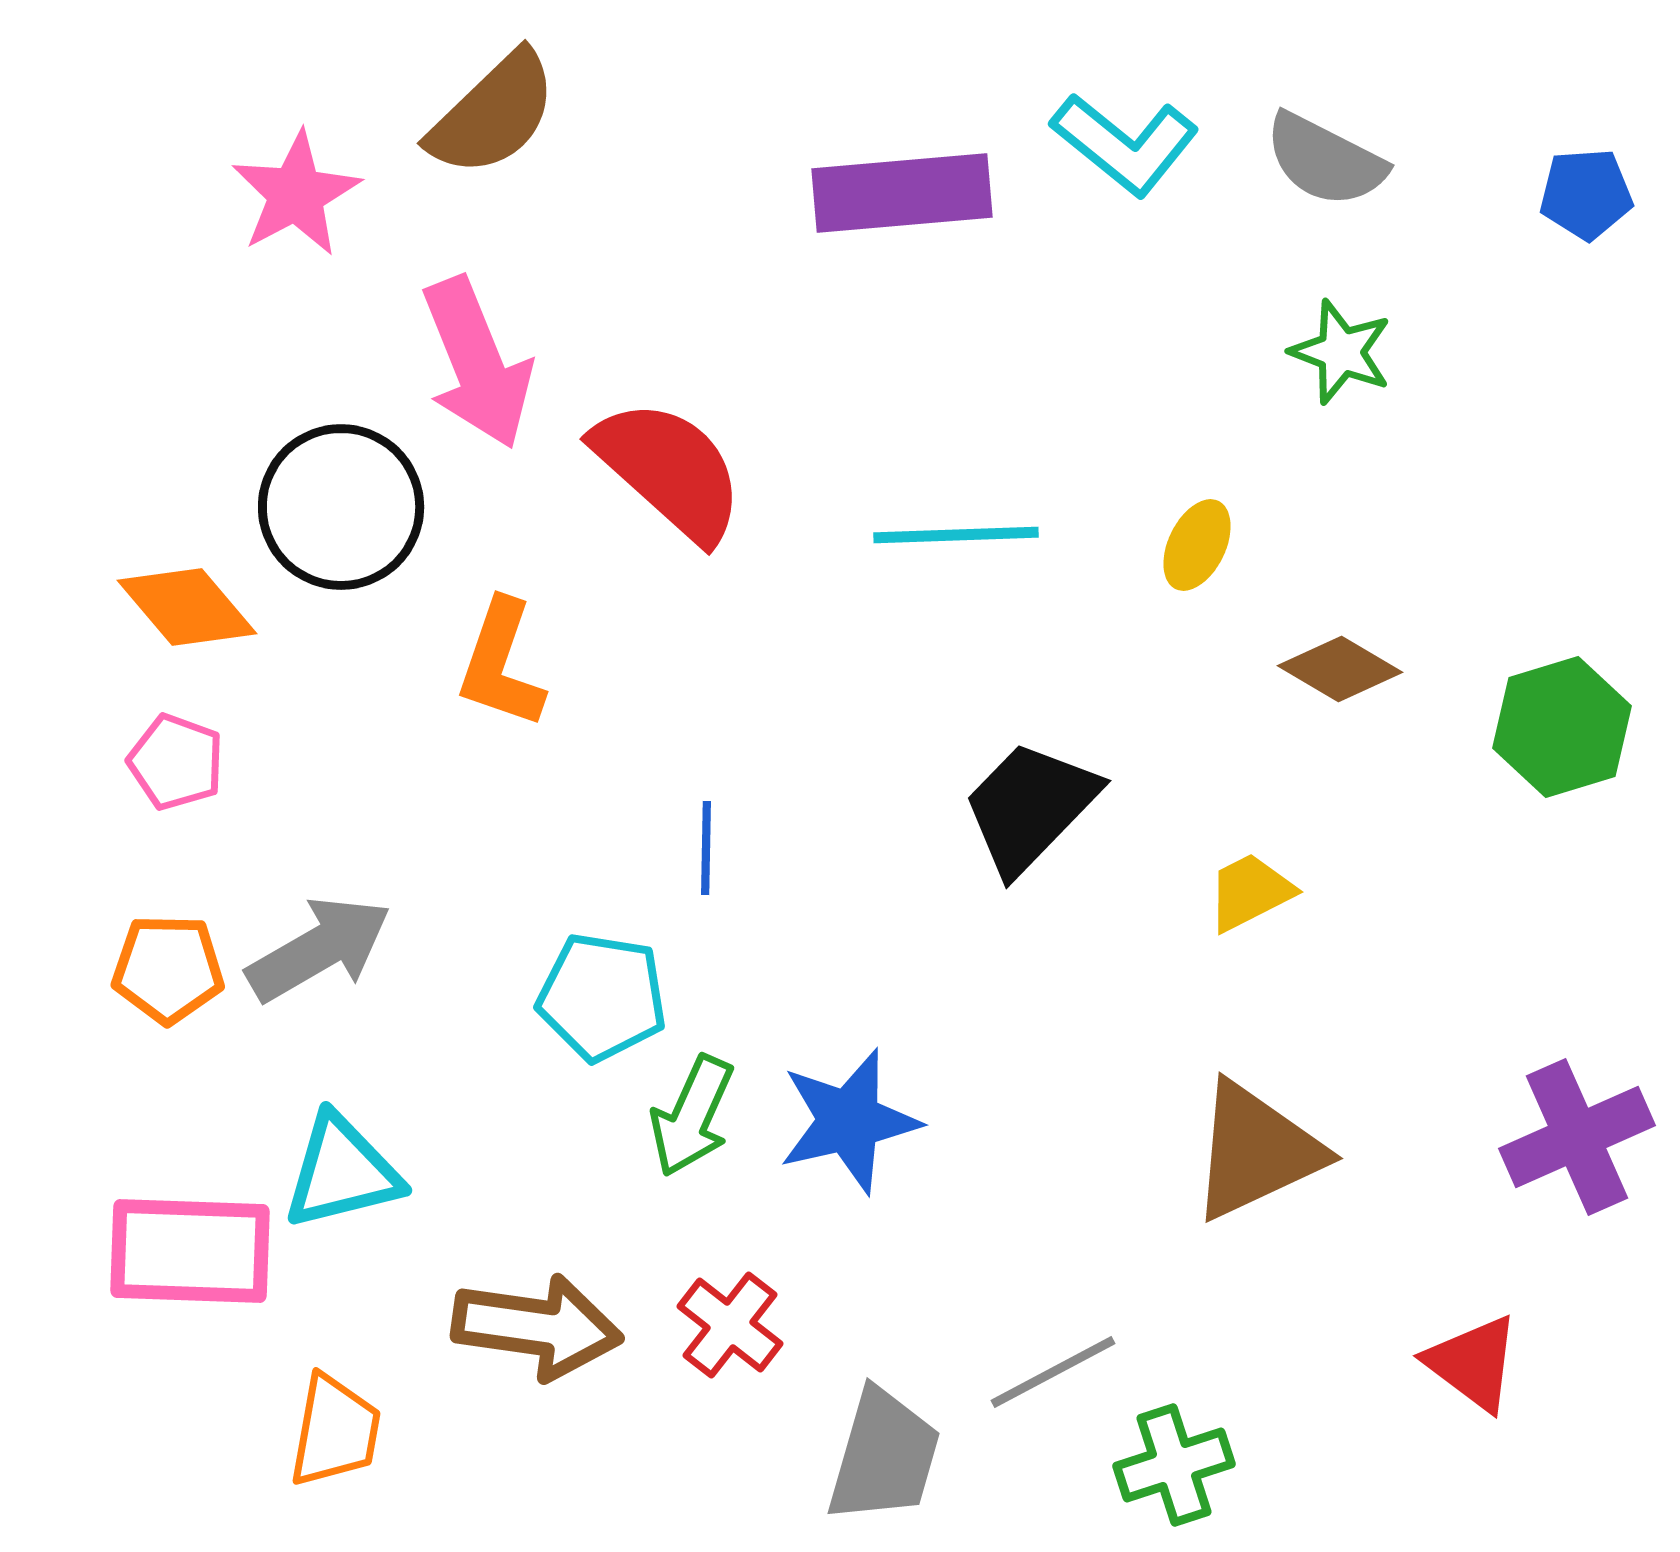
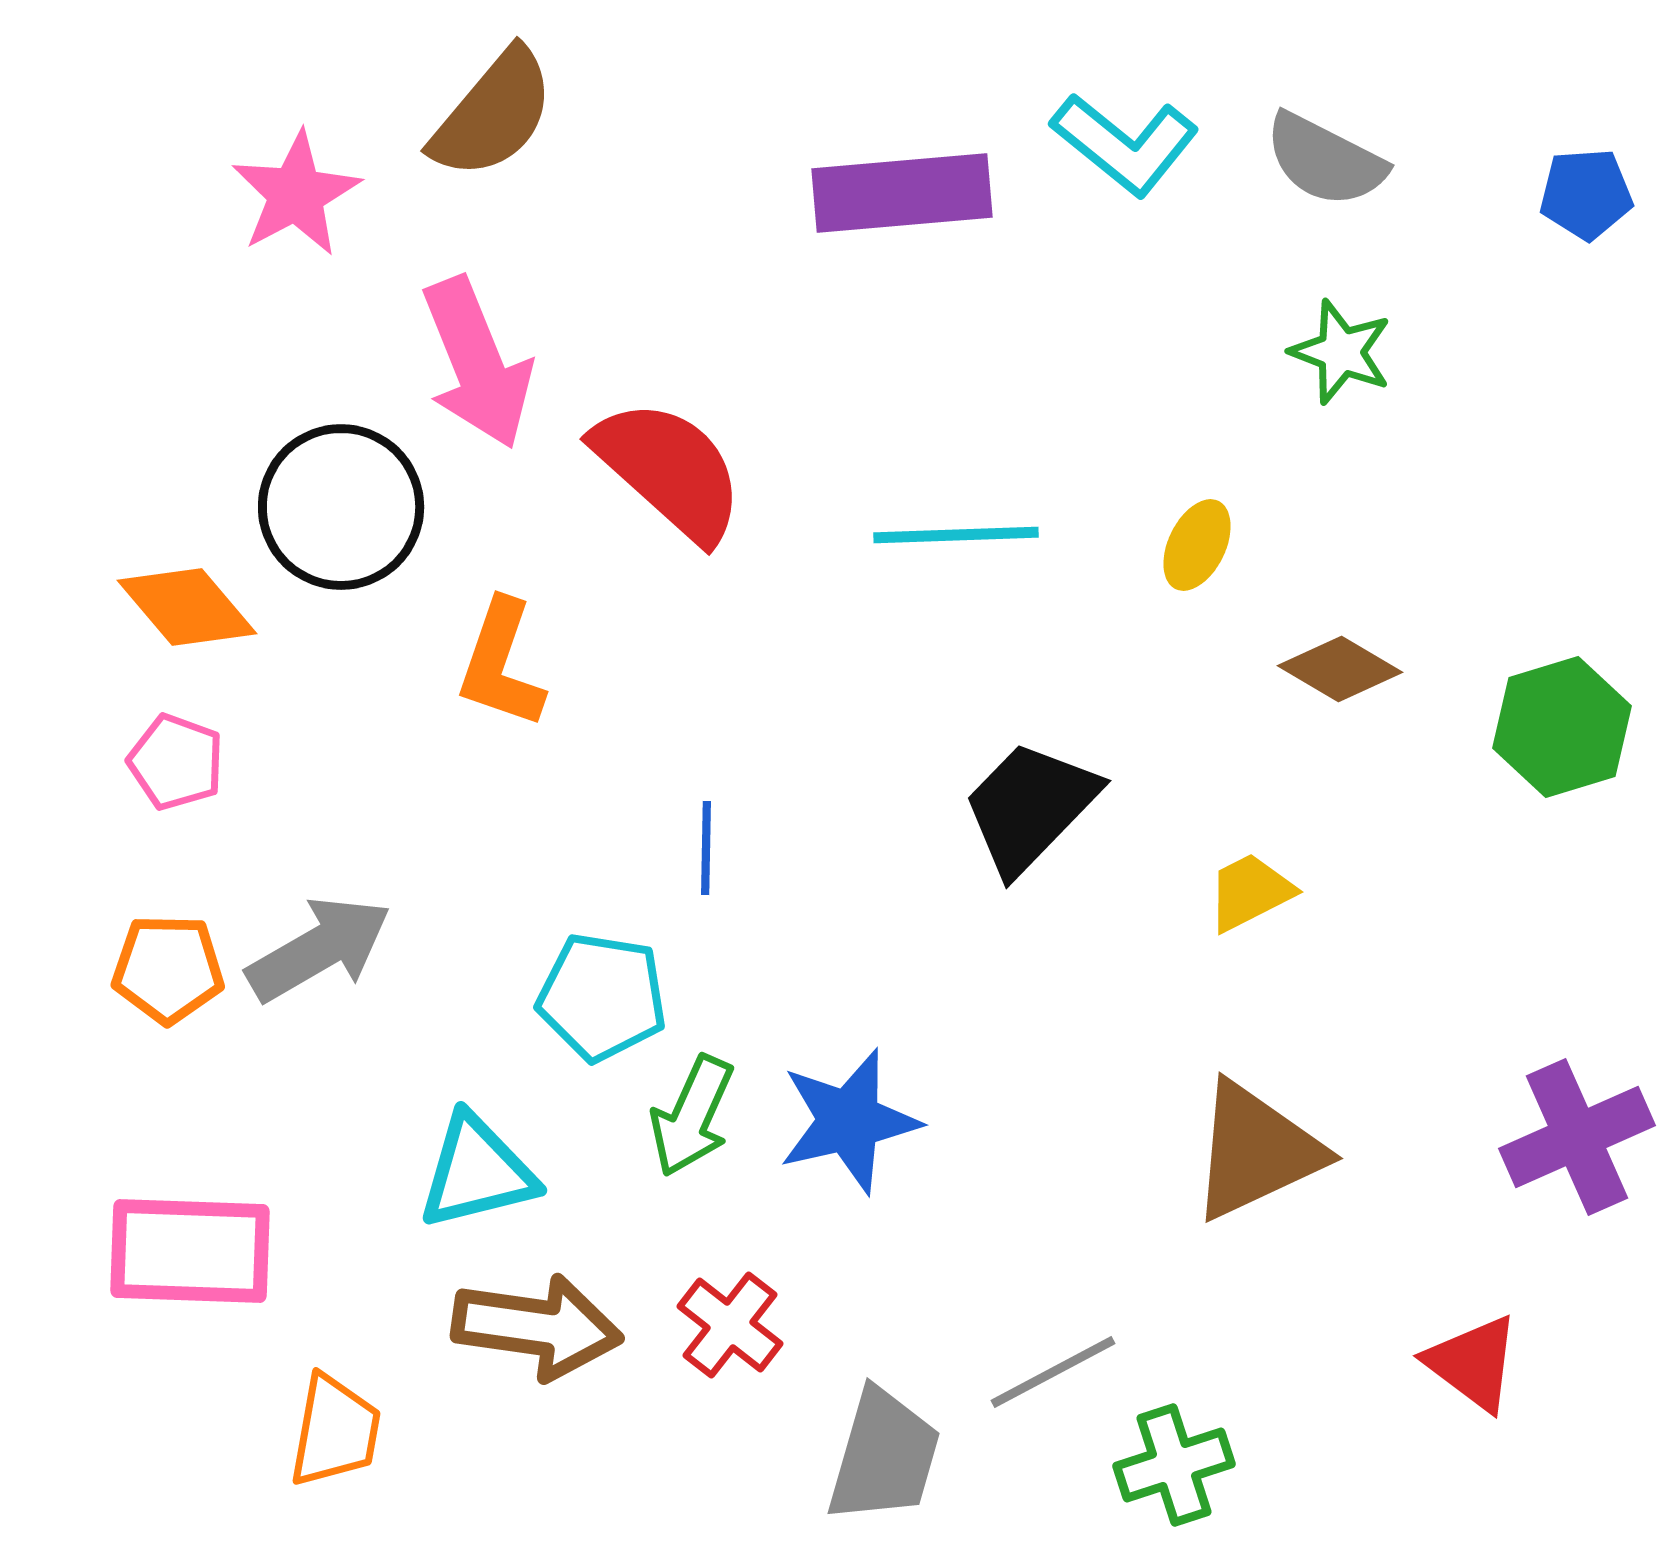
brown semicircle: rotated 6 degrees counterclockwise
cyan triangle: moved 135 px right
